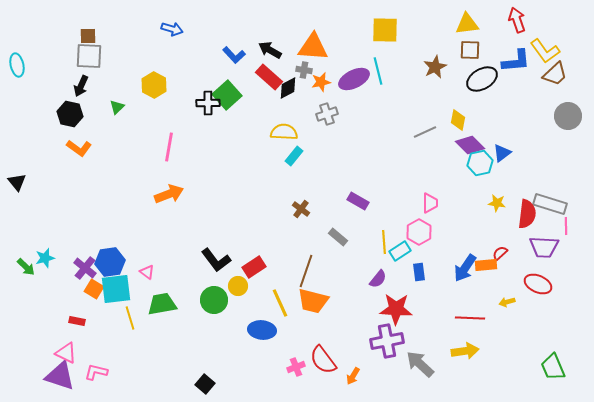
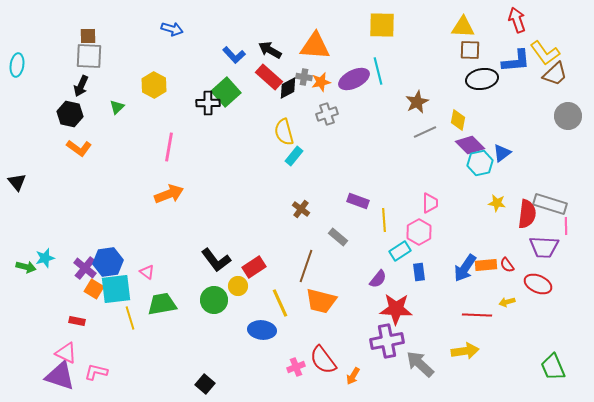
yellow triangle at (467, 24): moved 4 px left, 3 px down; rotated 10 degrees clockwise
yellow square at (385, 30): moved 3 px left, 5 px up
orange triangle at (313, 47): moved 2 px right, 1 px up
yellow L-shape at (545, 51): moved 2 px down
cyan ellipse at (17, 65): rotated 20 degrees clockwise
brown star at (435, 67): moved 18 px left, 35 px down
gray cross at (304, 70): moved 7 px down
black ellipse at (482, 79): rotated 20 degrees clockwise
green square at (227, 95): moved 1 px left, 3 px up
yellow semicircle at (284, 132): rotated 108 degrees counterclockwise
purple rectangle at (358, 201): rotated 10 degrees counterclockwise
yellow line at (384, 242): moved 22 px up
red semicircle at (500, 253): moved 7 px right, 12 px down; rotated 84 degrees counterclockwise
blue hexagon at (110, 262): moved 2 px left
green arrow at (26, 267): rotated 30 degrees counterclockwise
brown line at (306, 271): moved 5 px up
orange trapezoid at (313, 301): moved 8 px right
red line at (470, 318): moved 7 px right, 3 px up
